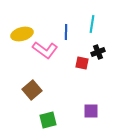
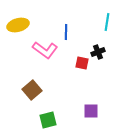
cyan line: moved 15 px right, 2 px up
yellow ellipse: moved 4 px left, 9 px up
